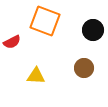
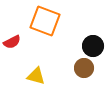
black circle: moved 16 px down
yellow triangle: rotated 12 degrees clockwise
